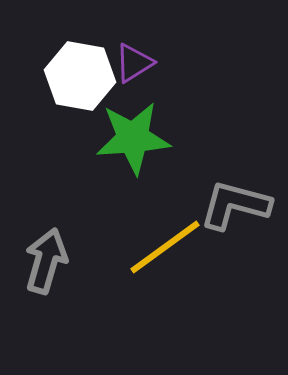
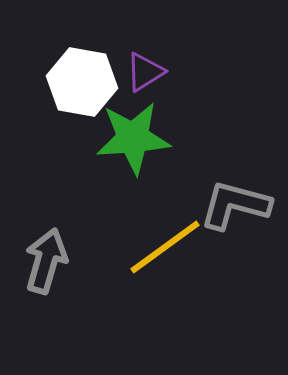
purple triangle: moved 11 px right, 9 px down
white hexagon: moved 2 px right, 6 px down
